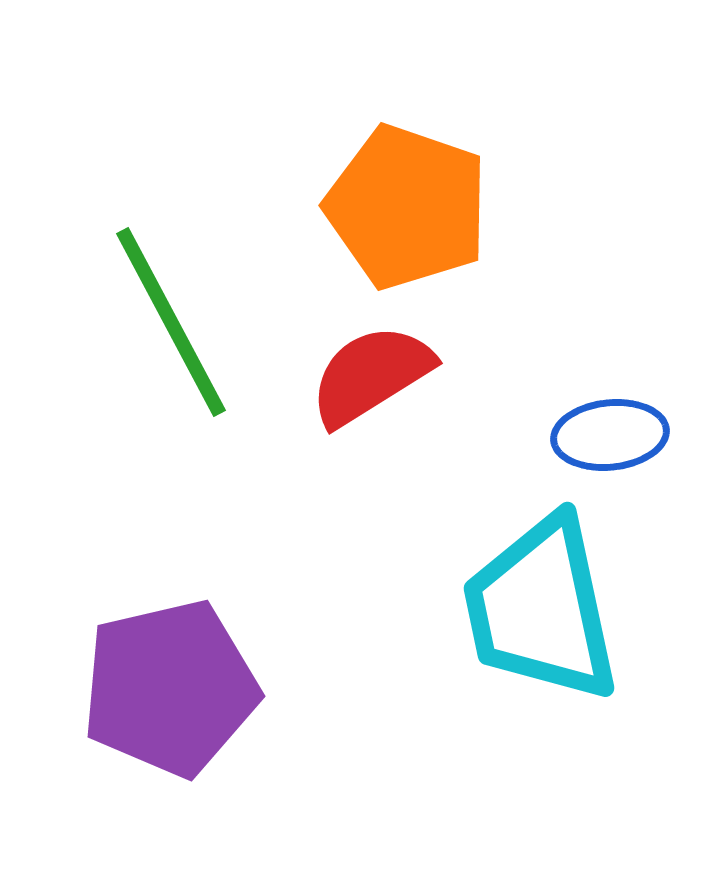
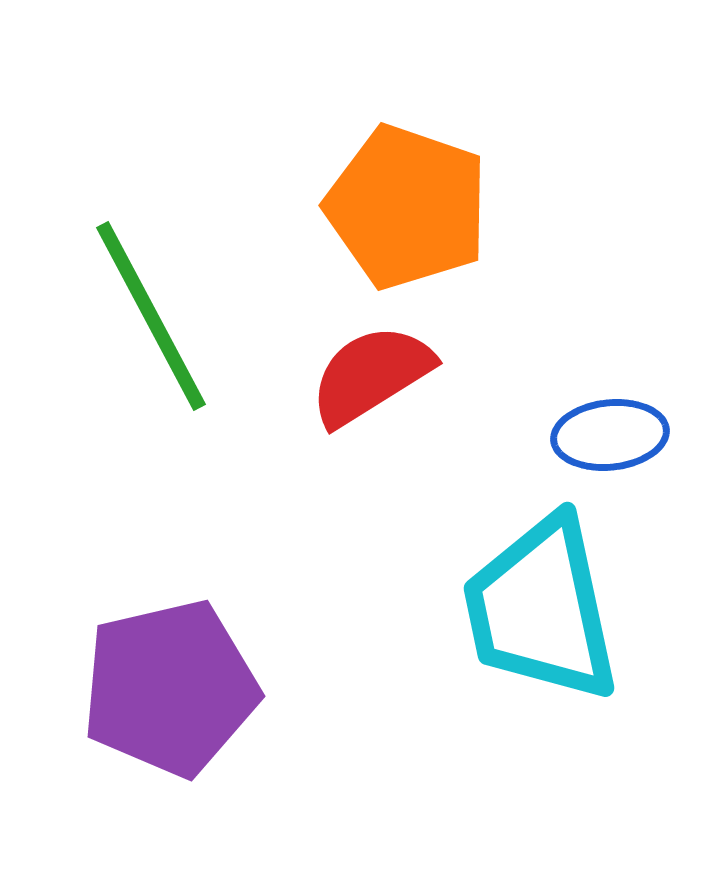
green line: moved 20 px left, 6 px up
